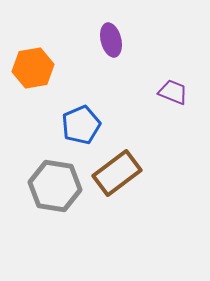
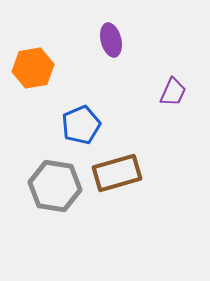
purple trapezoid: rotated 92 degrees clockwise
brown rectangle: rotated 21 degrees clockwise
